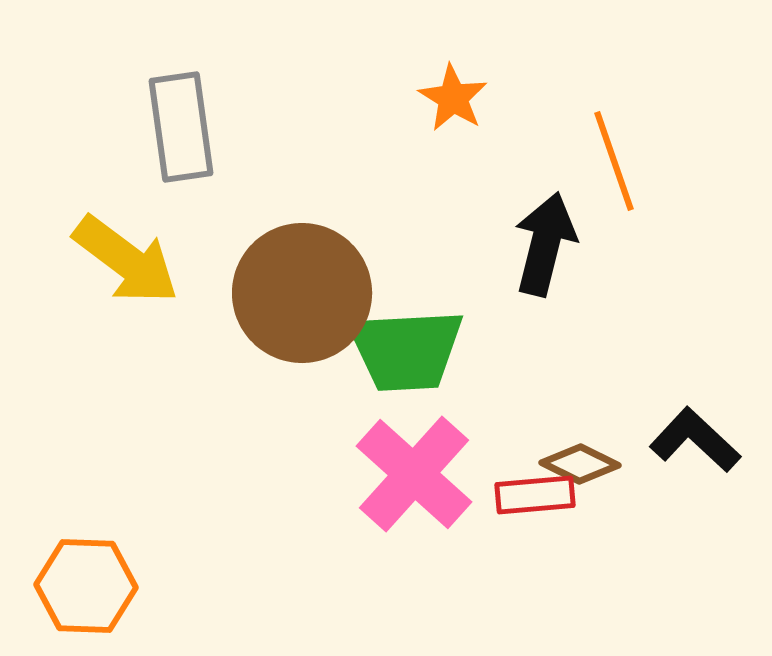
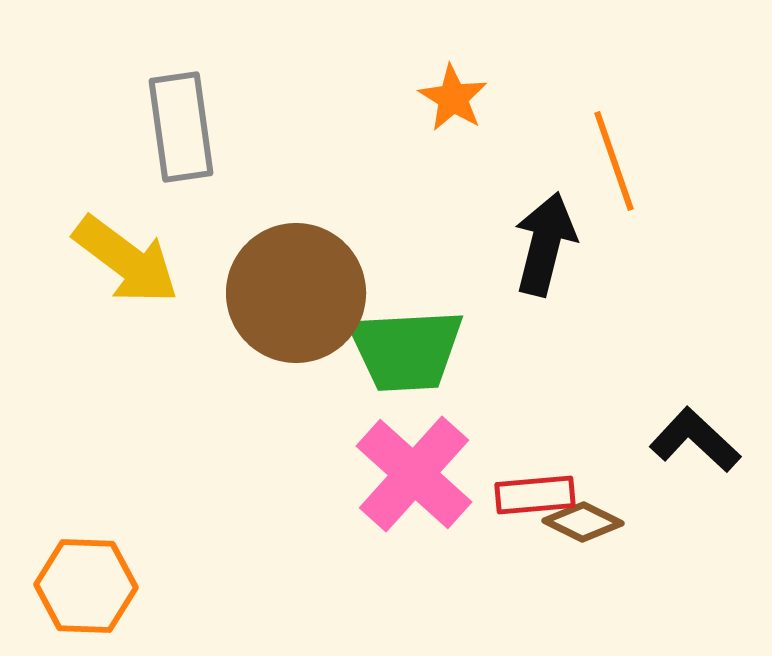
brown circle: moved 6 px left
brown diamond: moved 3 px right, 58 px down
